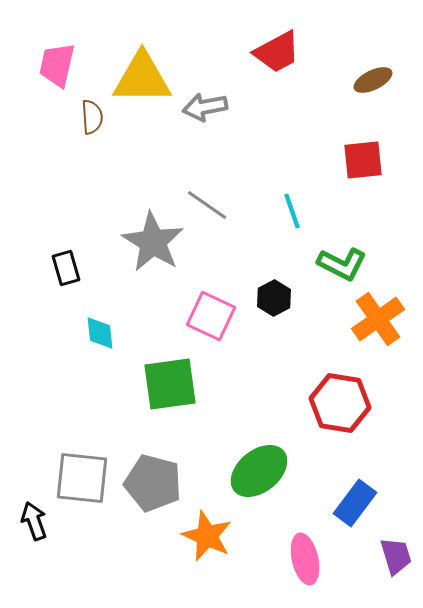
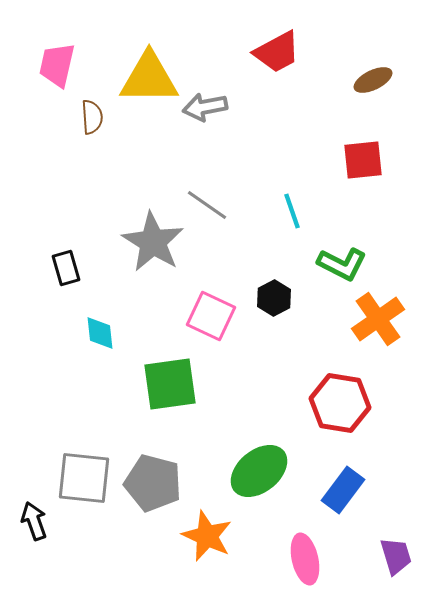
yellow triangle: moved 7 px right
gray square: moved 2 px right
blue rectangle: moved 12 px left, 13 px up
